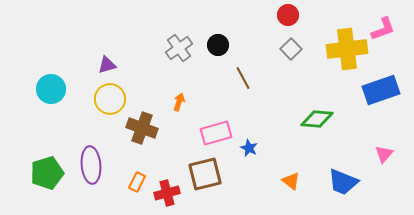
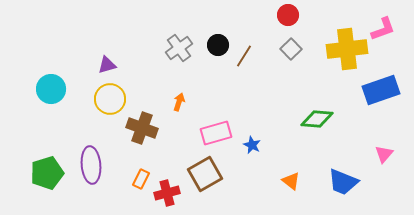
brown line: moved 1 px right, 22 px up; rotated 60 degrees clockwise
blue star: moved 3 px right, 3 px up
brown square: rotated 16 degrees counterclockwise
orange rectangle: moved 4 px right, 3 px up
